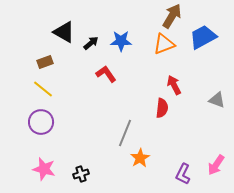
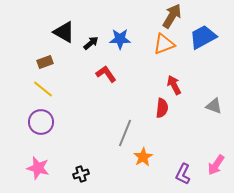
blue star: moved 1 px left, 2 px up
gray triangle: moved 3 px left, 6 px down
orange star: moved 3 px right, 1 px up
pink star: moved 6 px left, 1 px up
